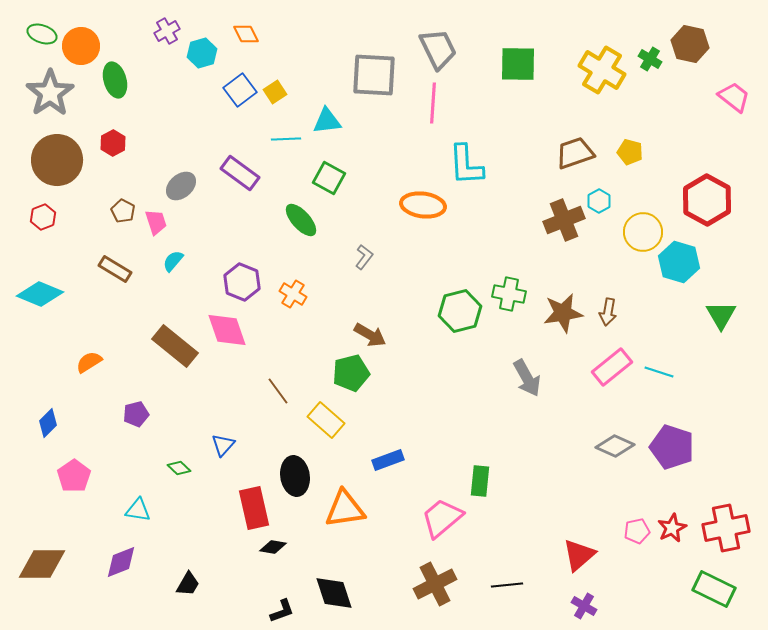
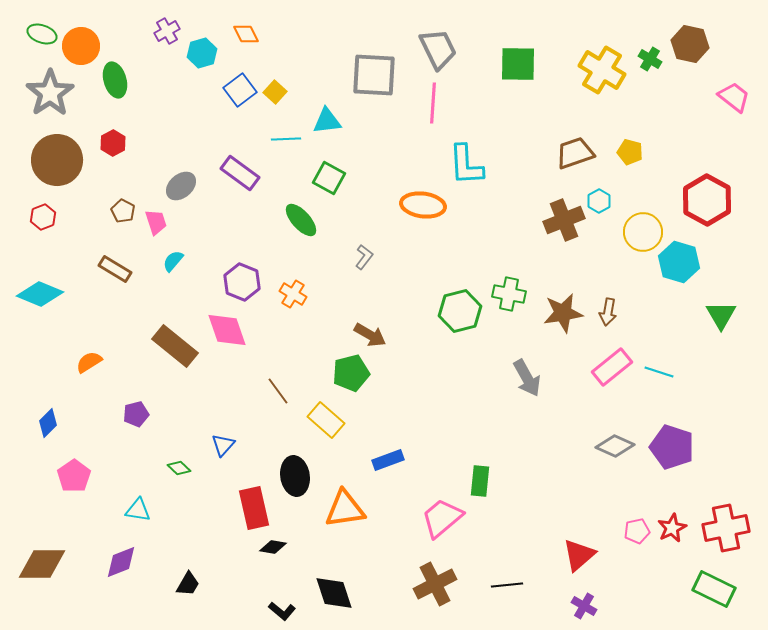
yellow square at (275, 92): rotated 15 degrees counterclockwise
black L-shape at (282, 611): rotated 60 degrees clockwise
